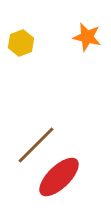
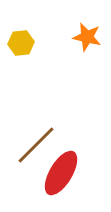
yellow hexagon: rotated 15 degrees clockwise
red ellipse: moved 2 px right, 4 px up; rotated 15 degrees counterclockwise
